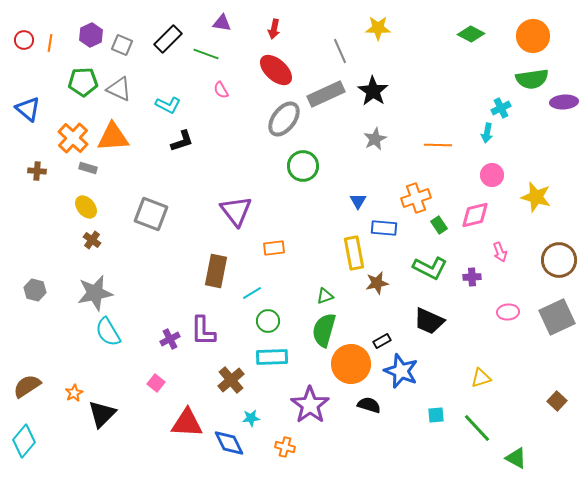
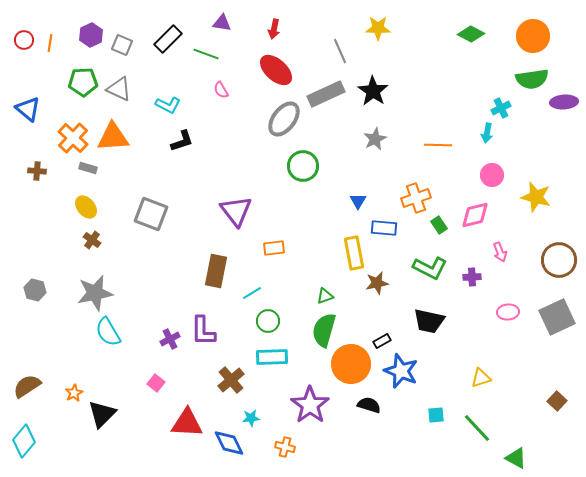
black trapezoid at (429, 321): rotated 12 degrees counterclockwise
